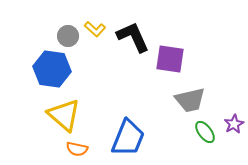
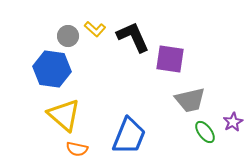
purple star: moved 1 px left, 2 px up
blue trapezoid: moved 1 px right, 2 px up
